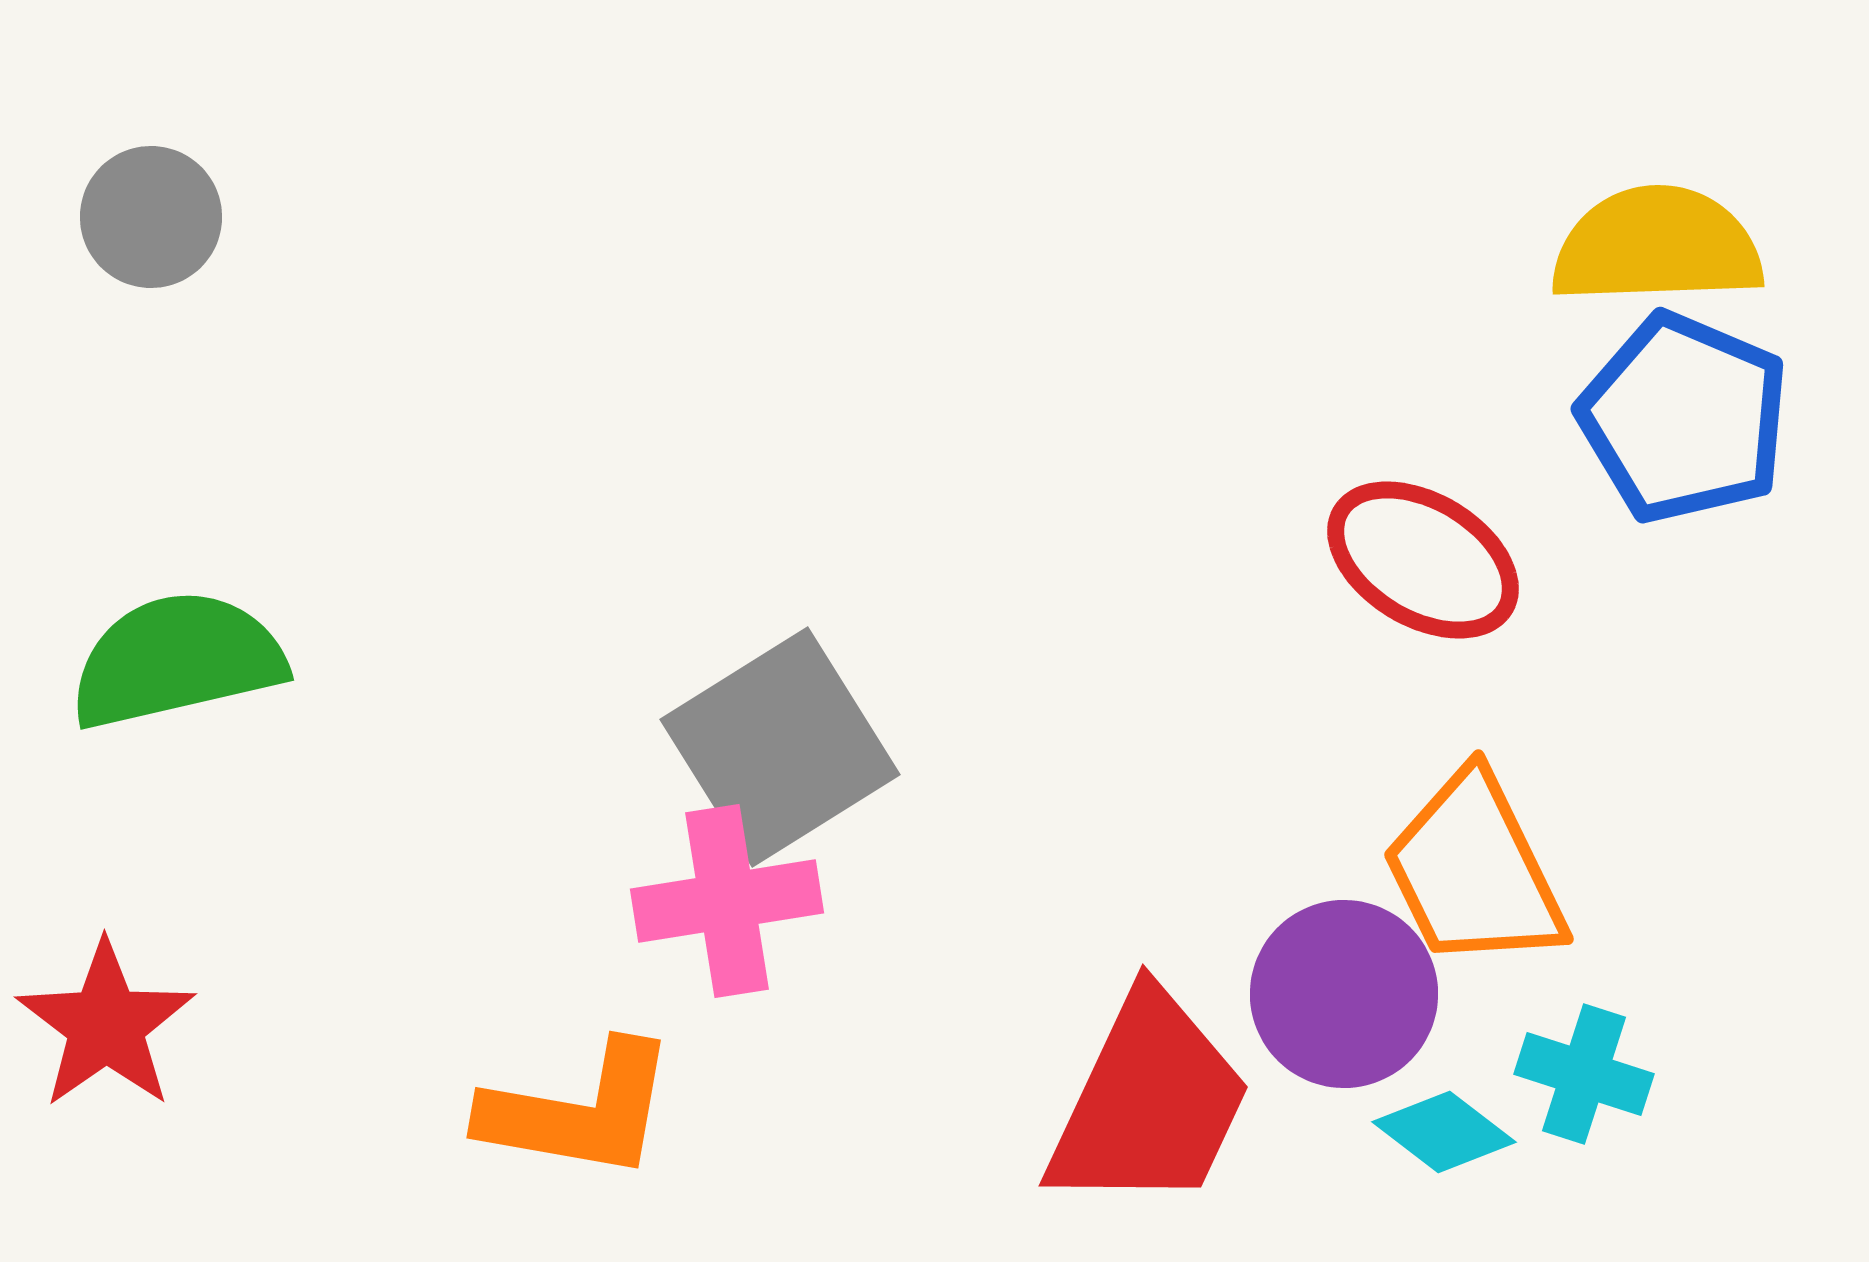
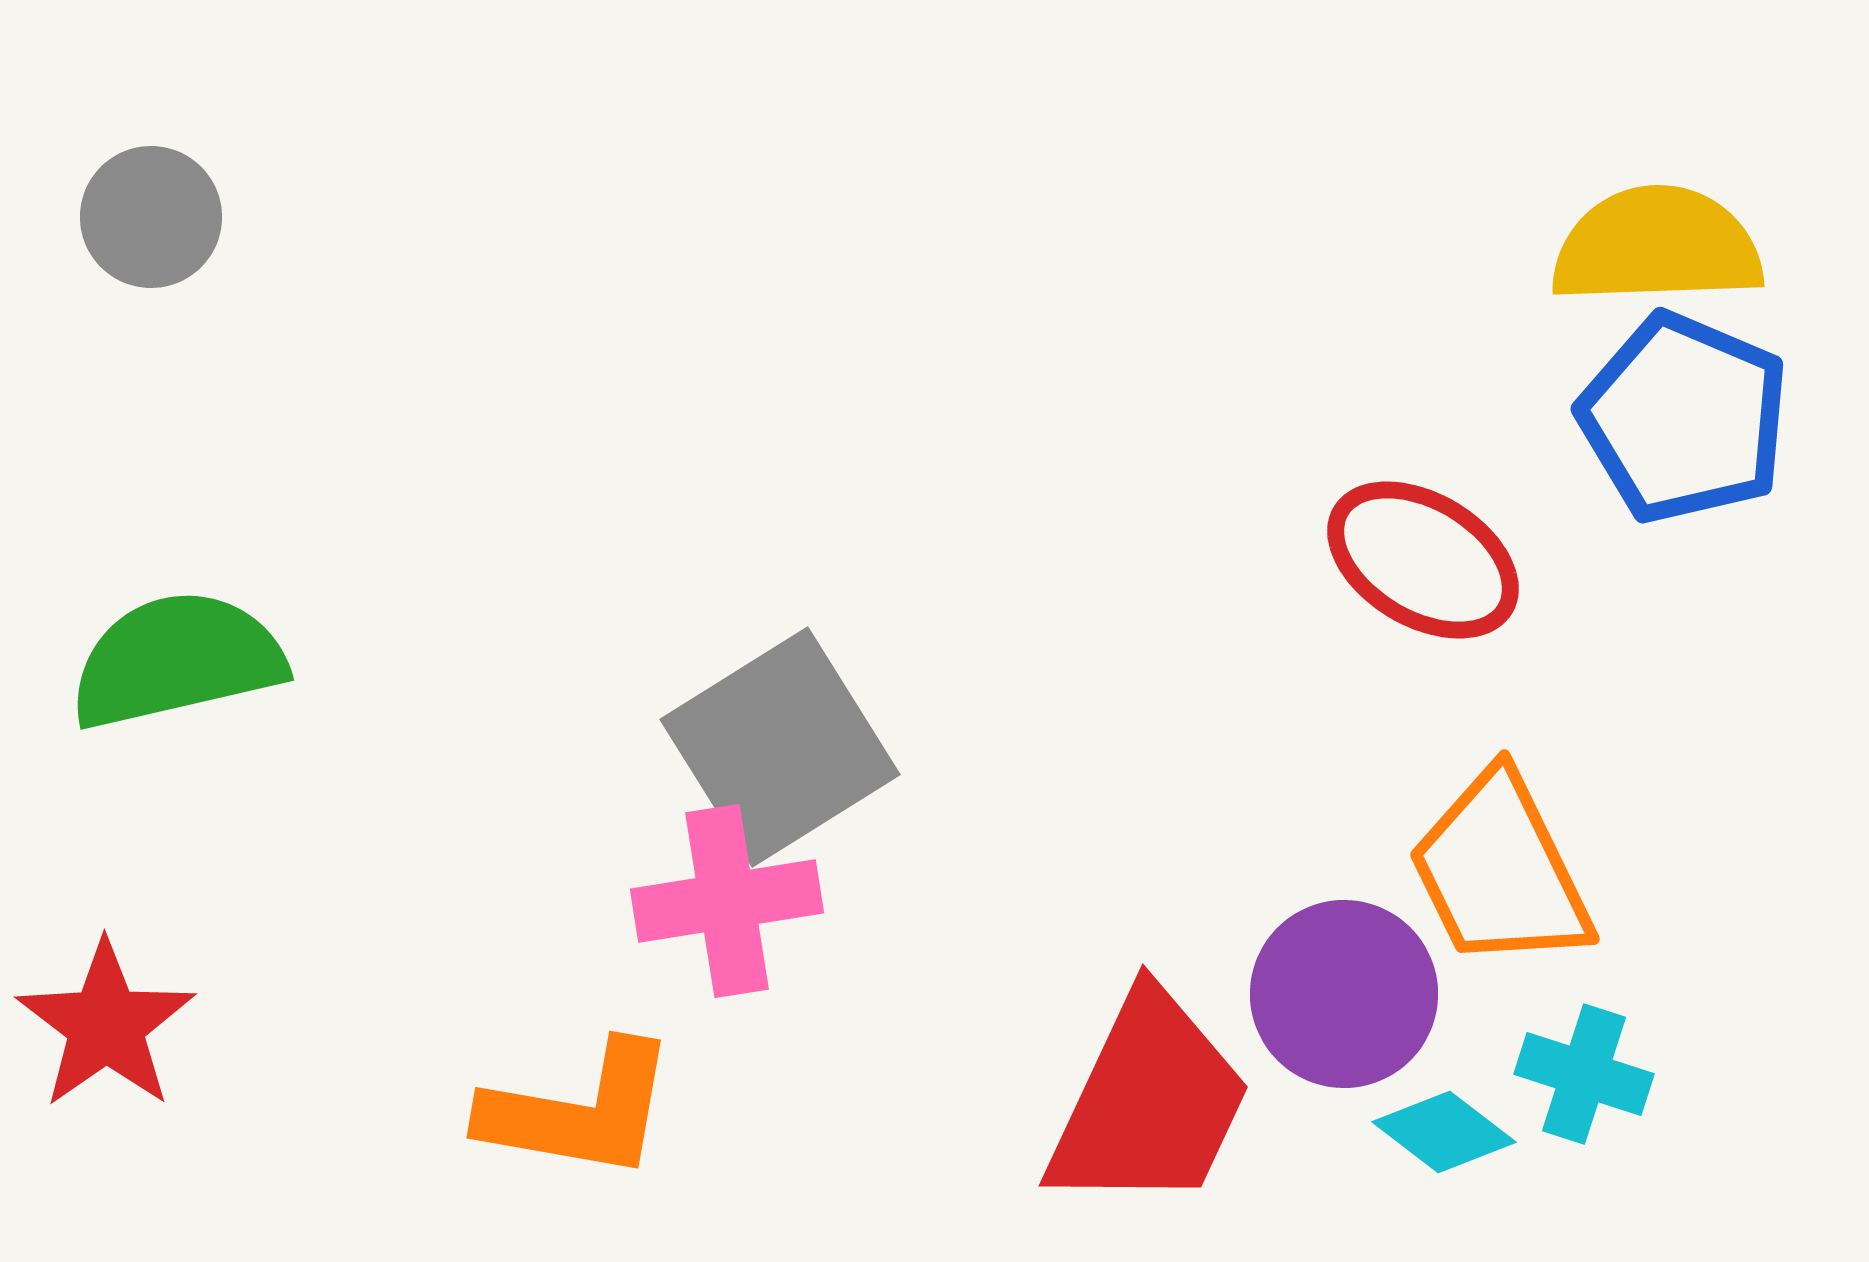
orange trapezoid: moved 26 px right
